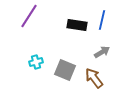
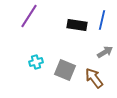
gray arrow: moved 3 px right
